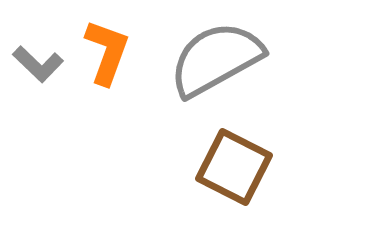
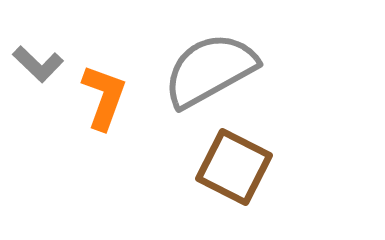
orange L-shape: moved 3 px left, 45 px down
gray semicircle: moved 6 px left, 11 px down
